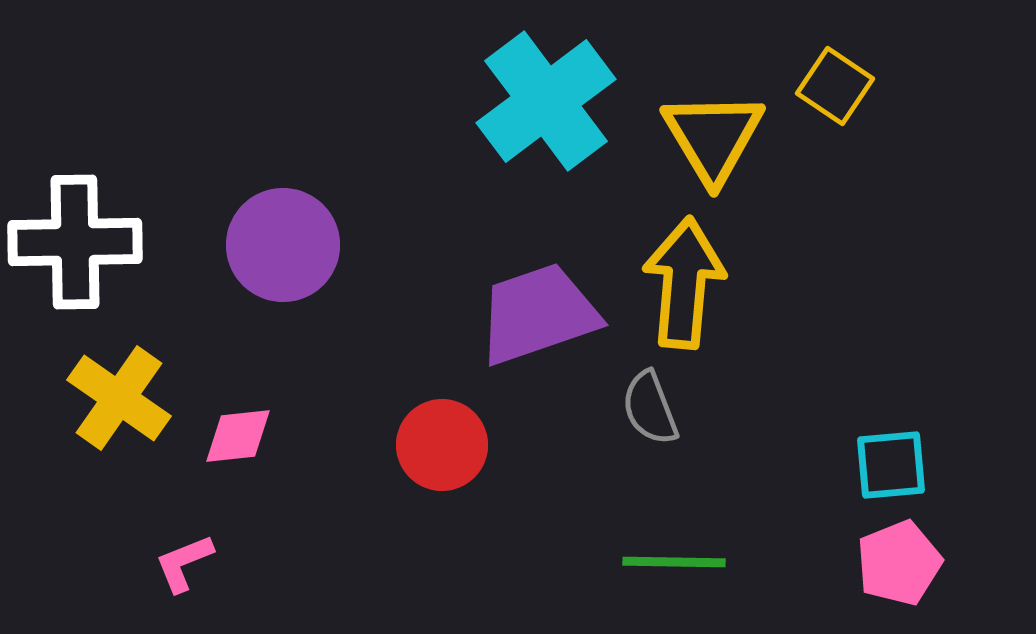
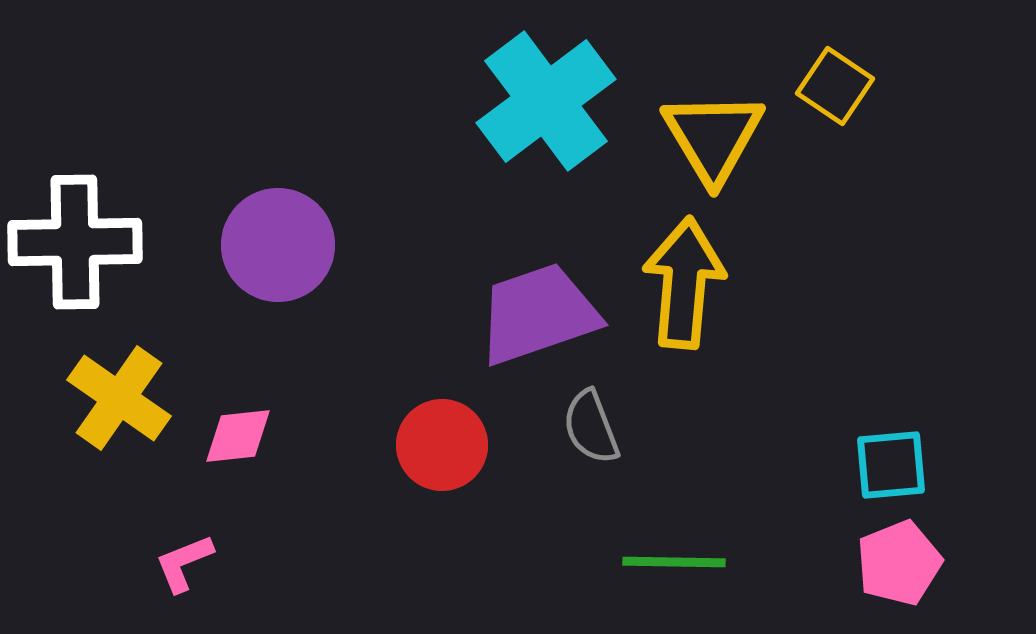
purple circle: moved 5 px left
gray semicircle: moved 59 px left, 19 px down
